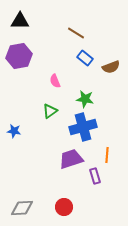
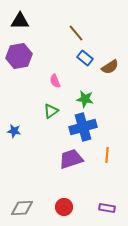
brown line: rotated 18 degrees clockwise
brown semicircle: moved 1 px left; rotated 12 degrees counterclockwise
green triangle: moved 1 px right
purple rectangle: moved 12 px right, 32 px down; rotated 63 degrees counterclockwise
